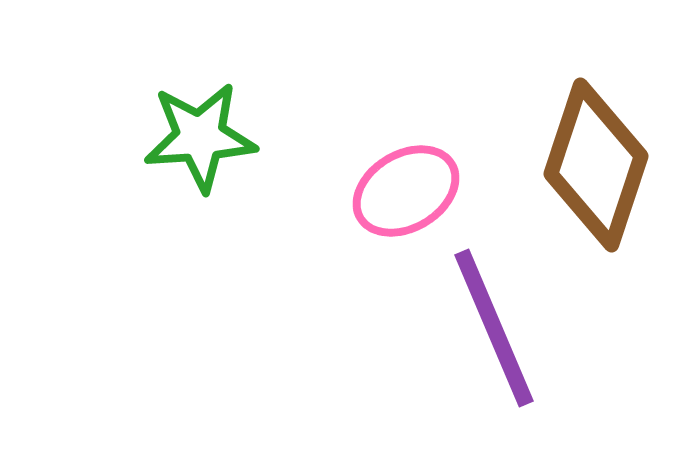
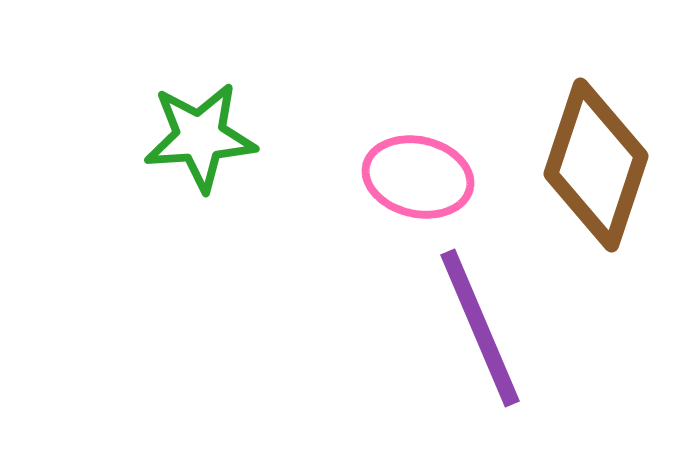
pink ellipse: moved 12 px right, 14 px up; rotated 44 degrees clockwise
purple line: moved 14 px left
